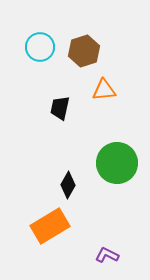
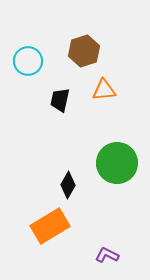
cyan circle: moved 12 px left, 14 px down
black trapezoid: moved 8 px up
